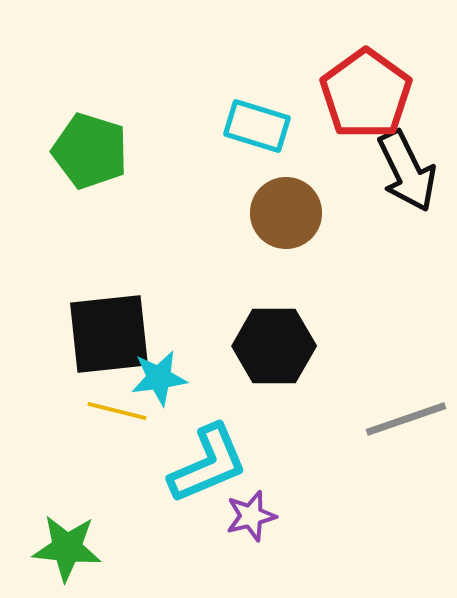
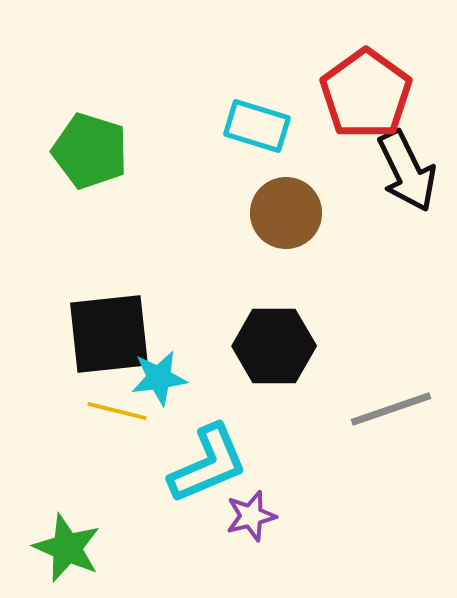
gray line: moved 15 px left, 10 px up
green star: rotated 18 degrees clockwise
